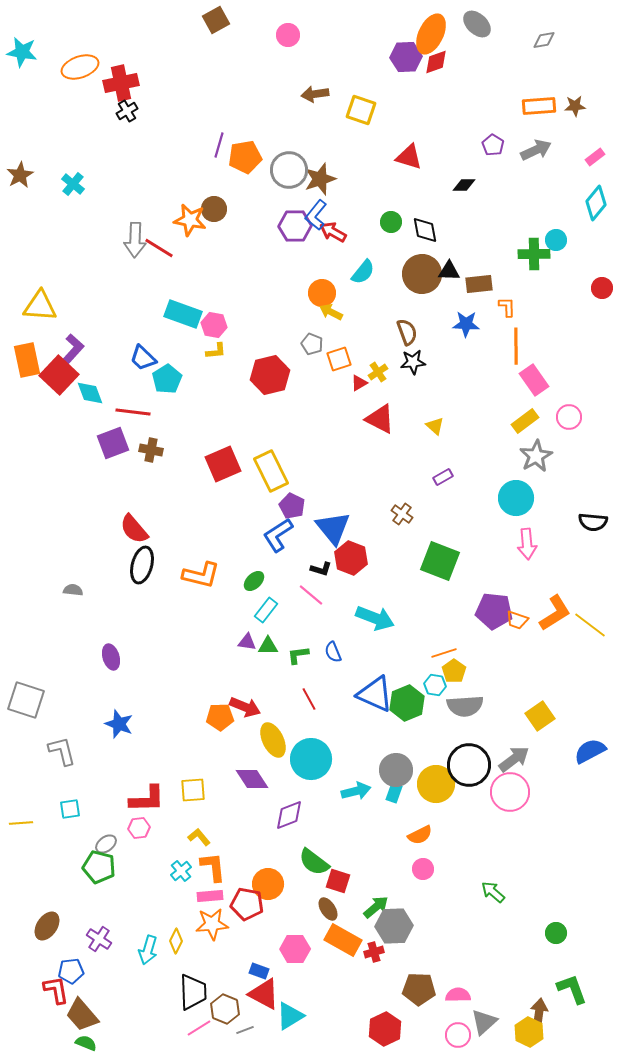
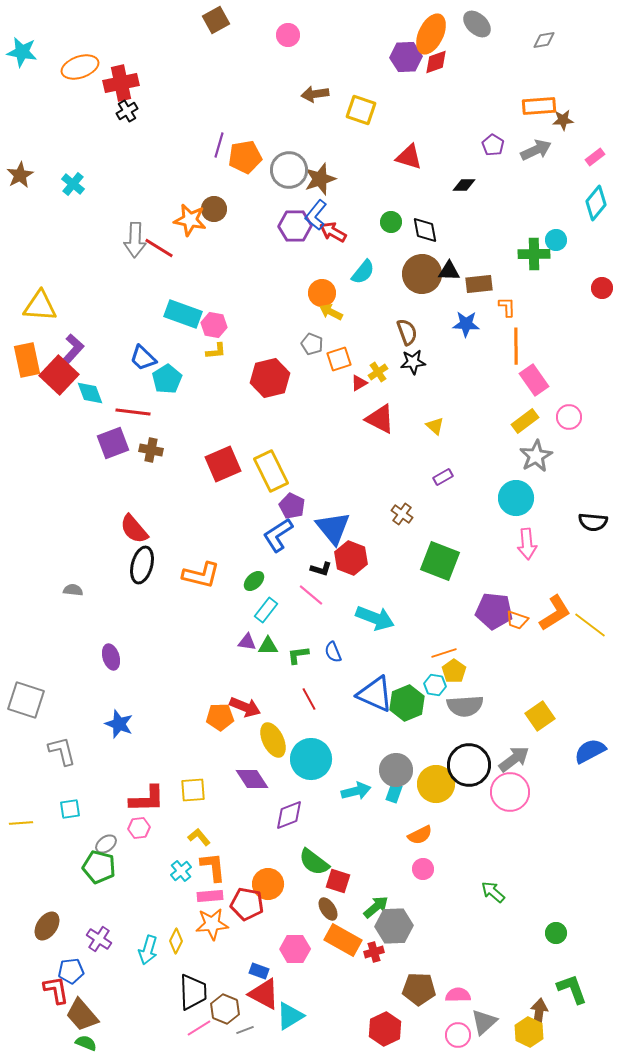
brown star at (575, 106): moved 12 px left, 14 px down
red hexagon at (270, 375): moved 3 px down
